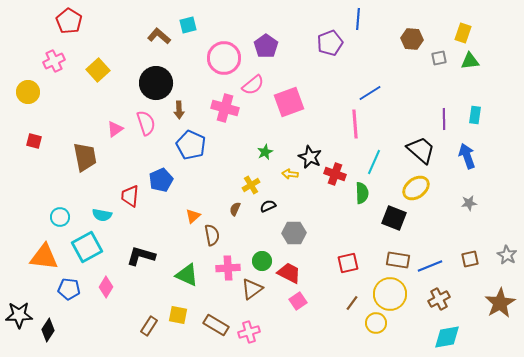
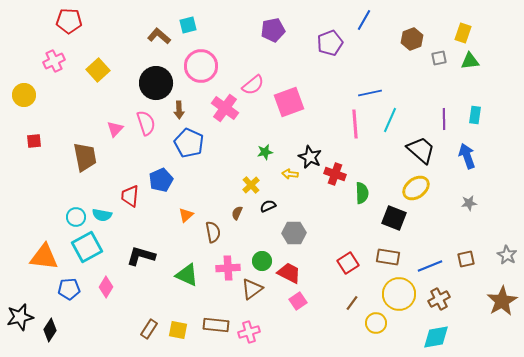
blue line at (358, 19): moved 6 px right, 1 px down; rotated 25 degrees clockwise
red pentagon at (69, 21): rotated 30 degrees counterclockwise
brown hexagon at (412, 39): rotated 25 degrees counterclockwise
purple pentagon at (266, 46): moved 7 px right, 16 px up; rotated 25 degrees clockwise
pink circle at (224, 58): moved 23 px left, 8 px down
yellow circle at (28, 92): moved 4 px left, 3 px down
blue line at (370, 93): rotated 20 degrees clockwise
pink cross at (225, 108): rotated 20 degrees clockwise
pink triangle at (115, 129): rotated 12 degrees counterclockwise
red square at (34, 141): rotated 21 degrees counterclockwise
blue pentagon at (191, 145): moved 2 px left, 2 px up
green star at (265, 152): rotated 14 degrees clockwise
cyan line at (374, 162): moved 16 px right, 42 px up
yellow cross at (251, 185): rotated 12 degrees counterclockwise
brown semicircle at (235, 209): moved 2 px right, 4 px down
orange triangle at (193, 216): moved 7 px left, 1 px up
cyan circle at (60, 217): moved 16 px right
brown semicircle at (212, 235): moved 1 px right, 3 px up
brown square at (470, 259): moved 4 px left
brown rectangle at (398, 260): moved 10 px left, 3 px up
red square at (348, 263): rotated 20 degrees counterclockwise
blue pentagon at (69, 289): rotated 10 degrees counterclockwise
yellow circle at (390, 294): moved 9 px right
brown star at (500, 303): moved 2 px right, 2 px up
black star at (19, 315): moved 1 px right, 2 px down; rotated 12 degrees counterclockwise
yellow square at (178, 315): moved 15 px down
brown rectangle at (216, 325): rotated 25 degrees counterclockwise
brown rectangle at (149, 326): moved 3 px down
black diamond at (48, 330): moved 2 px right
cyan diamond at (447, 337): moved 11 px left
